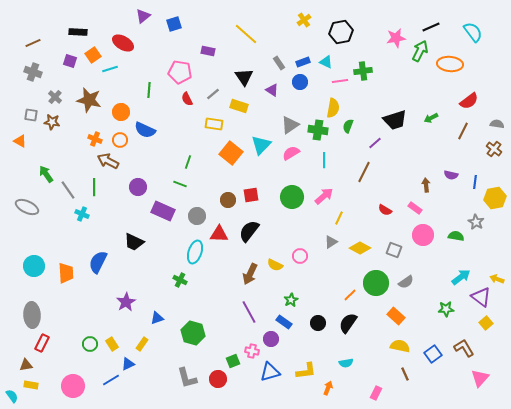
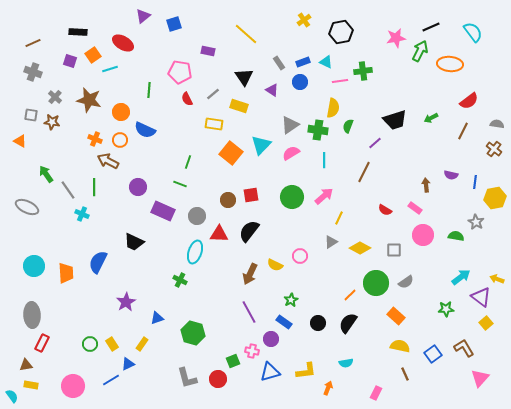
gray square at (394, 250): rotated 21 degrees counterclockwise
